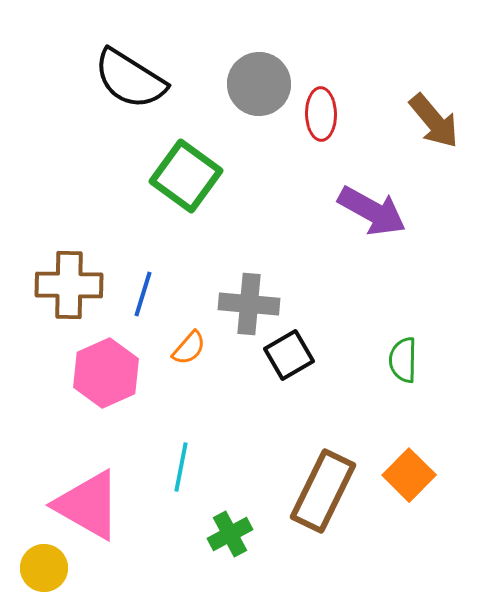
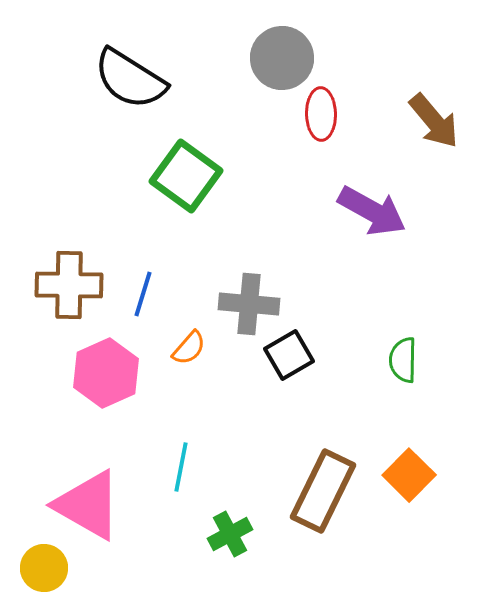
gray circle: moved 23 px right, 26 px up
